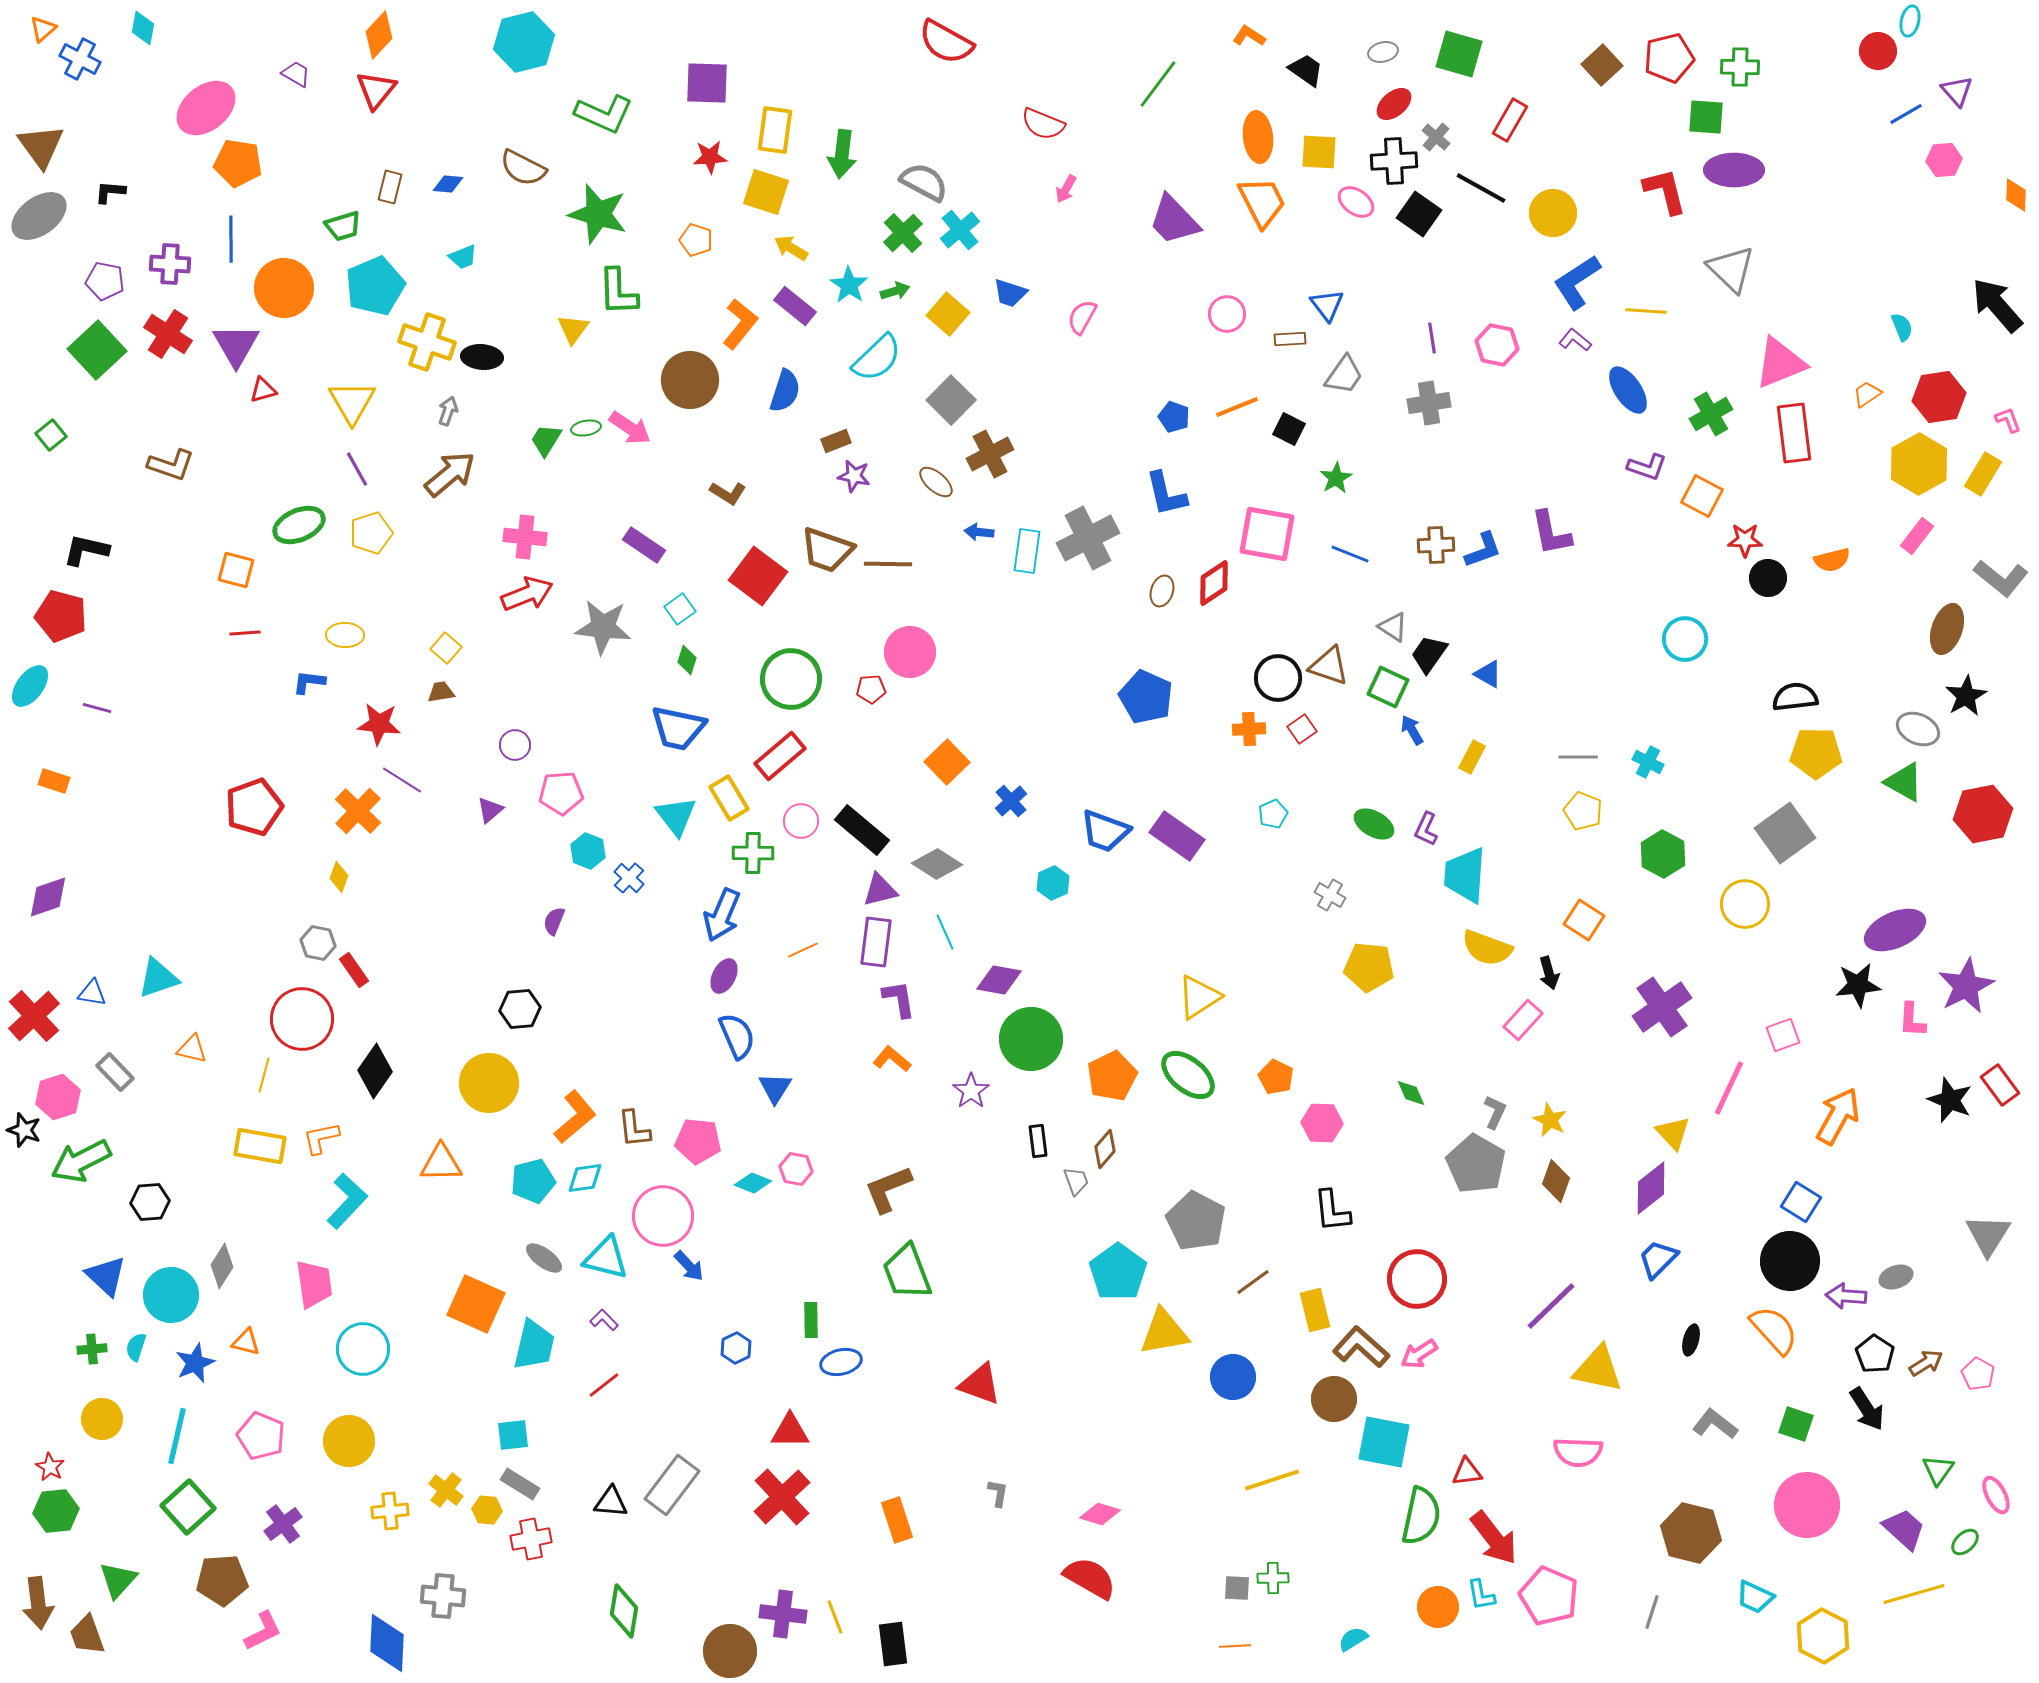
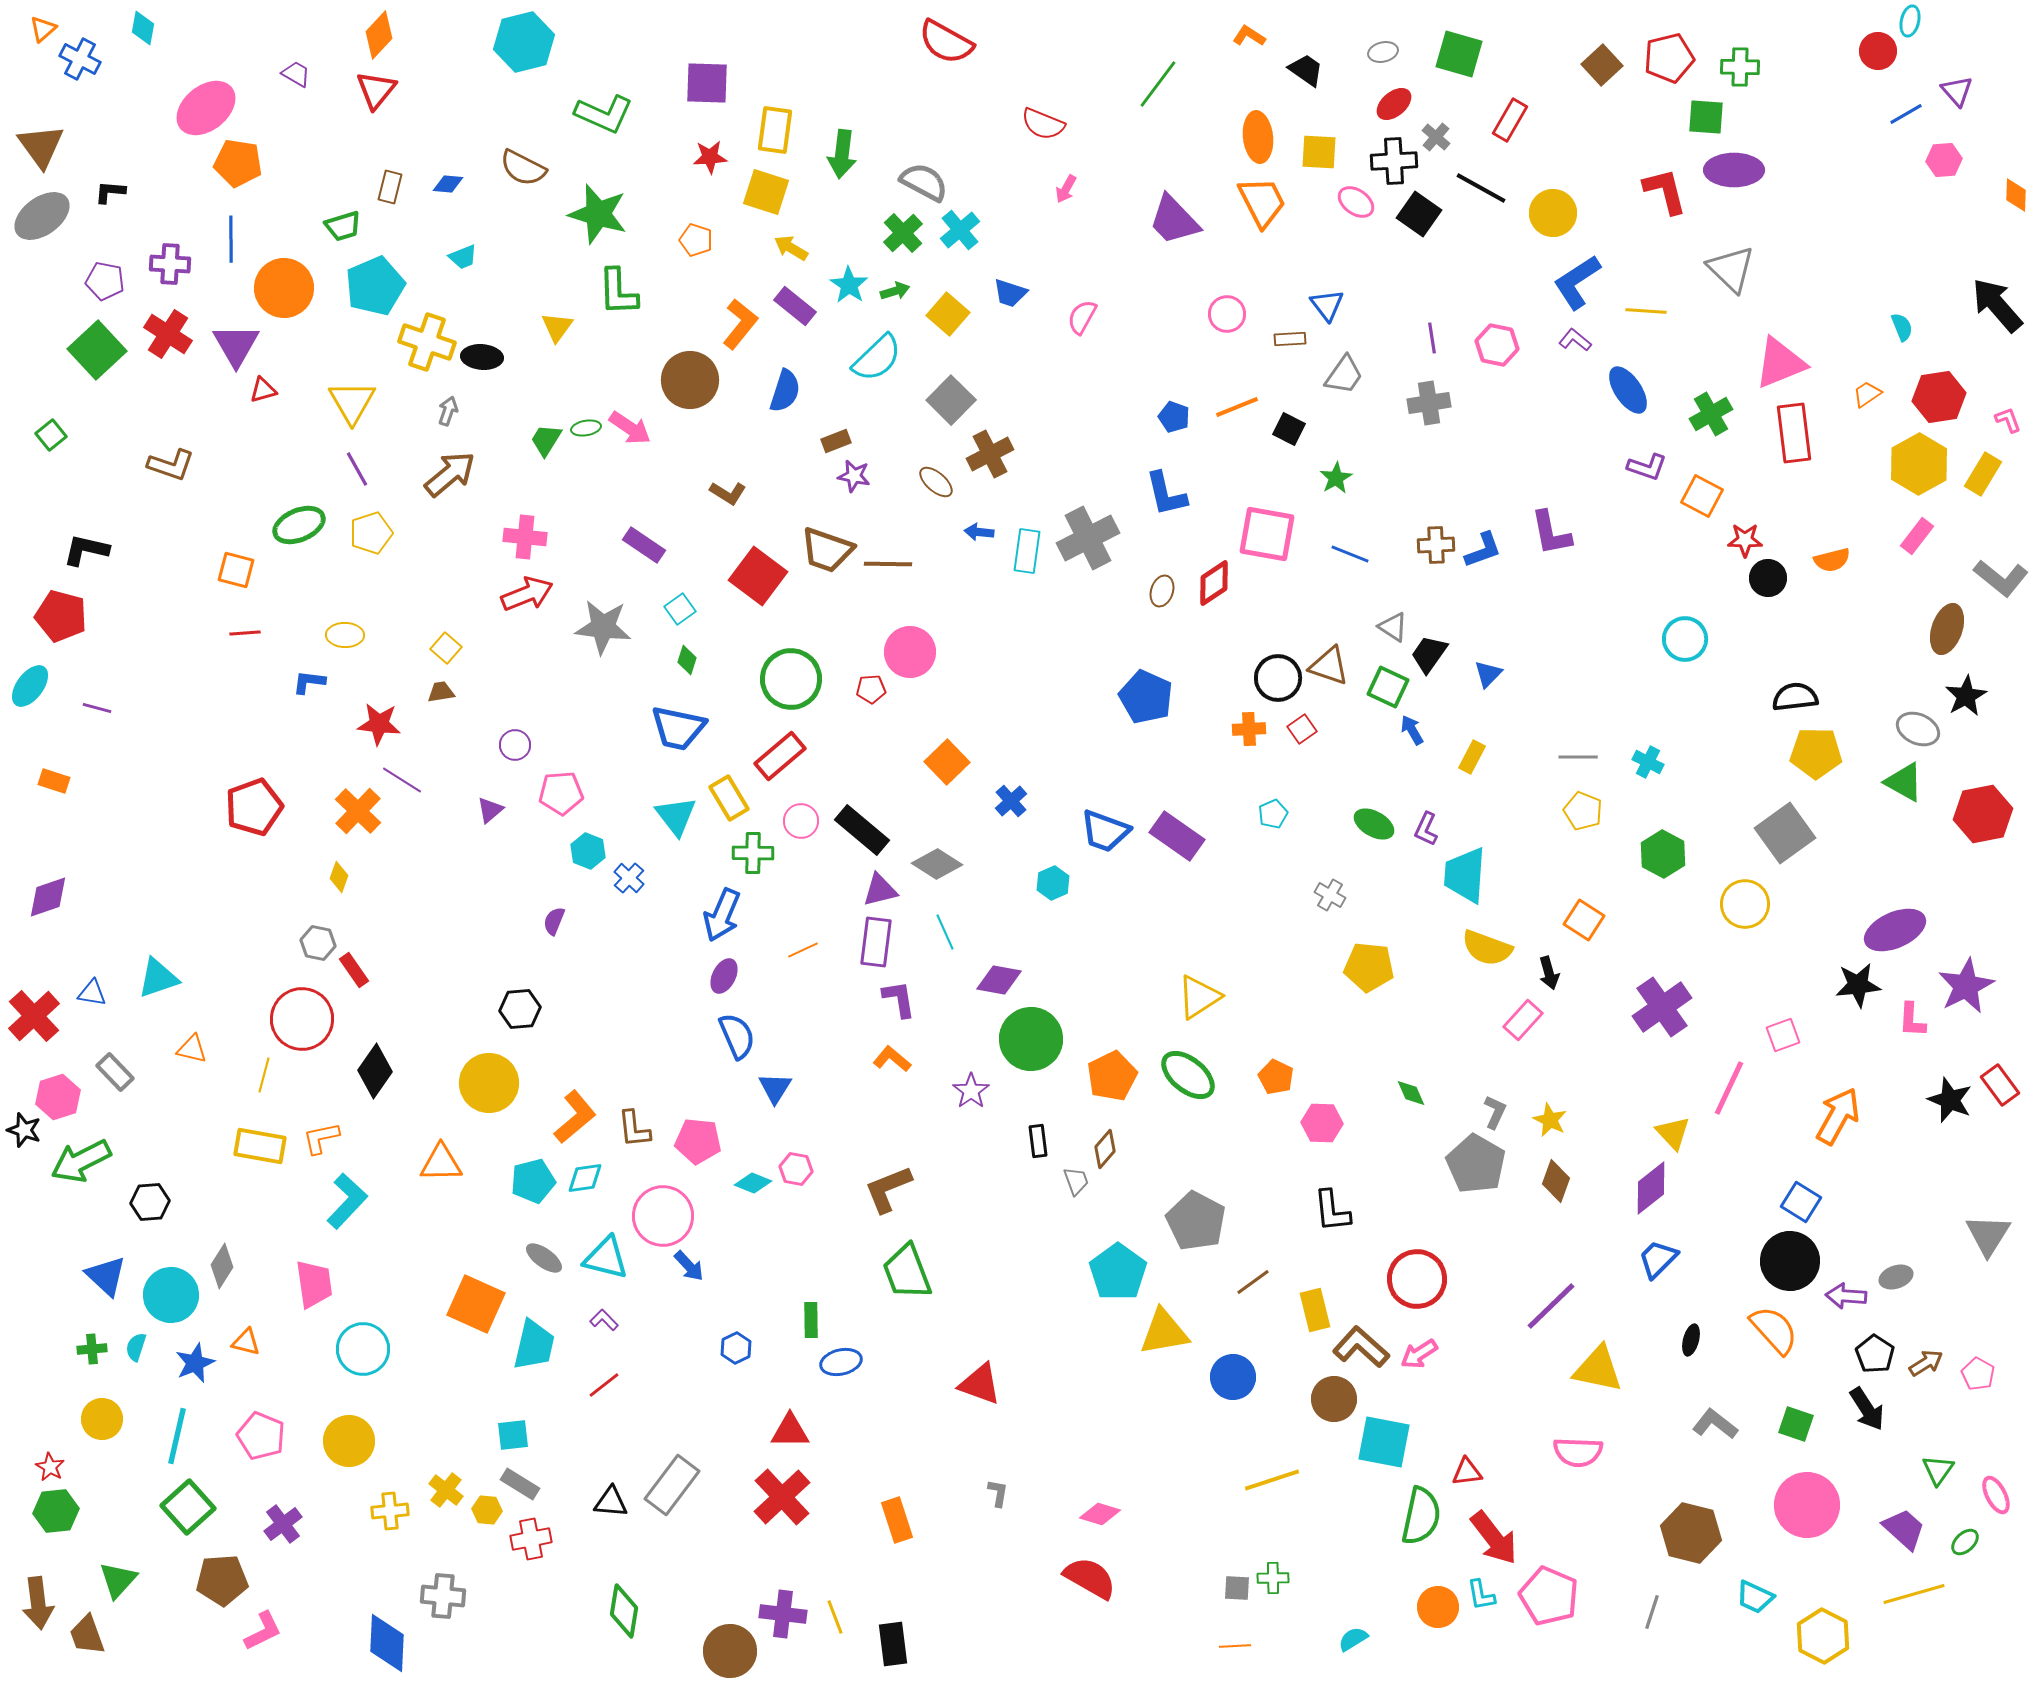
gray ellipse at (39, 216): moved 3 px right
yellow triangle at (573, 329): moved 16 px left, 2 px up
blue triangle at (1488, 674): rotated 44 degrees clockwise
